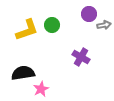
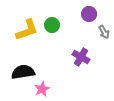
gray arrow: moved 7 px down; rotated 72 degrees clockwise
black semicircle: moved 1 px up
pink star: moved 1 px right
